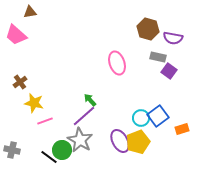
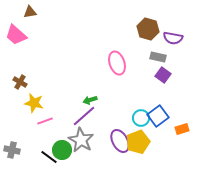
purple square: moved 6 px left, 4 px down
brown cross: rotated 24 degrees counterclockwise
green arrow: rotated 64 degrees counterclockwise
gray star: moved 1 px right
